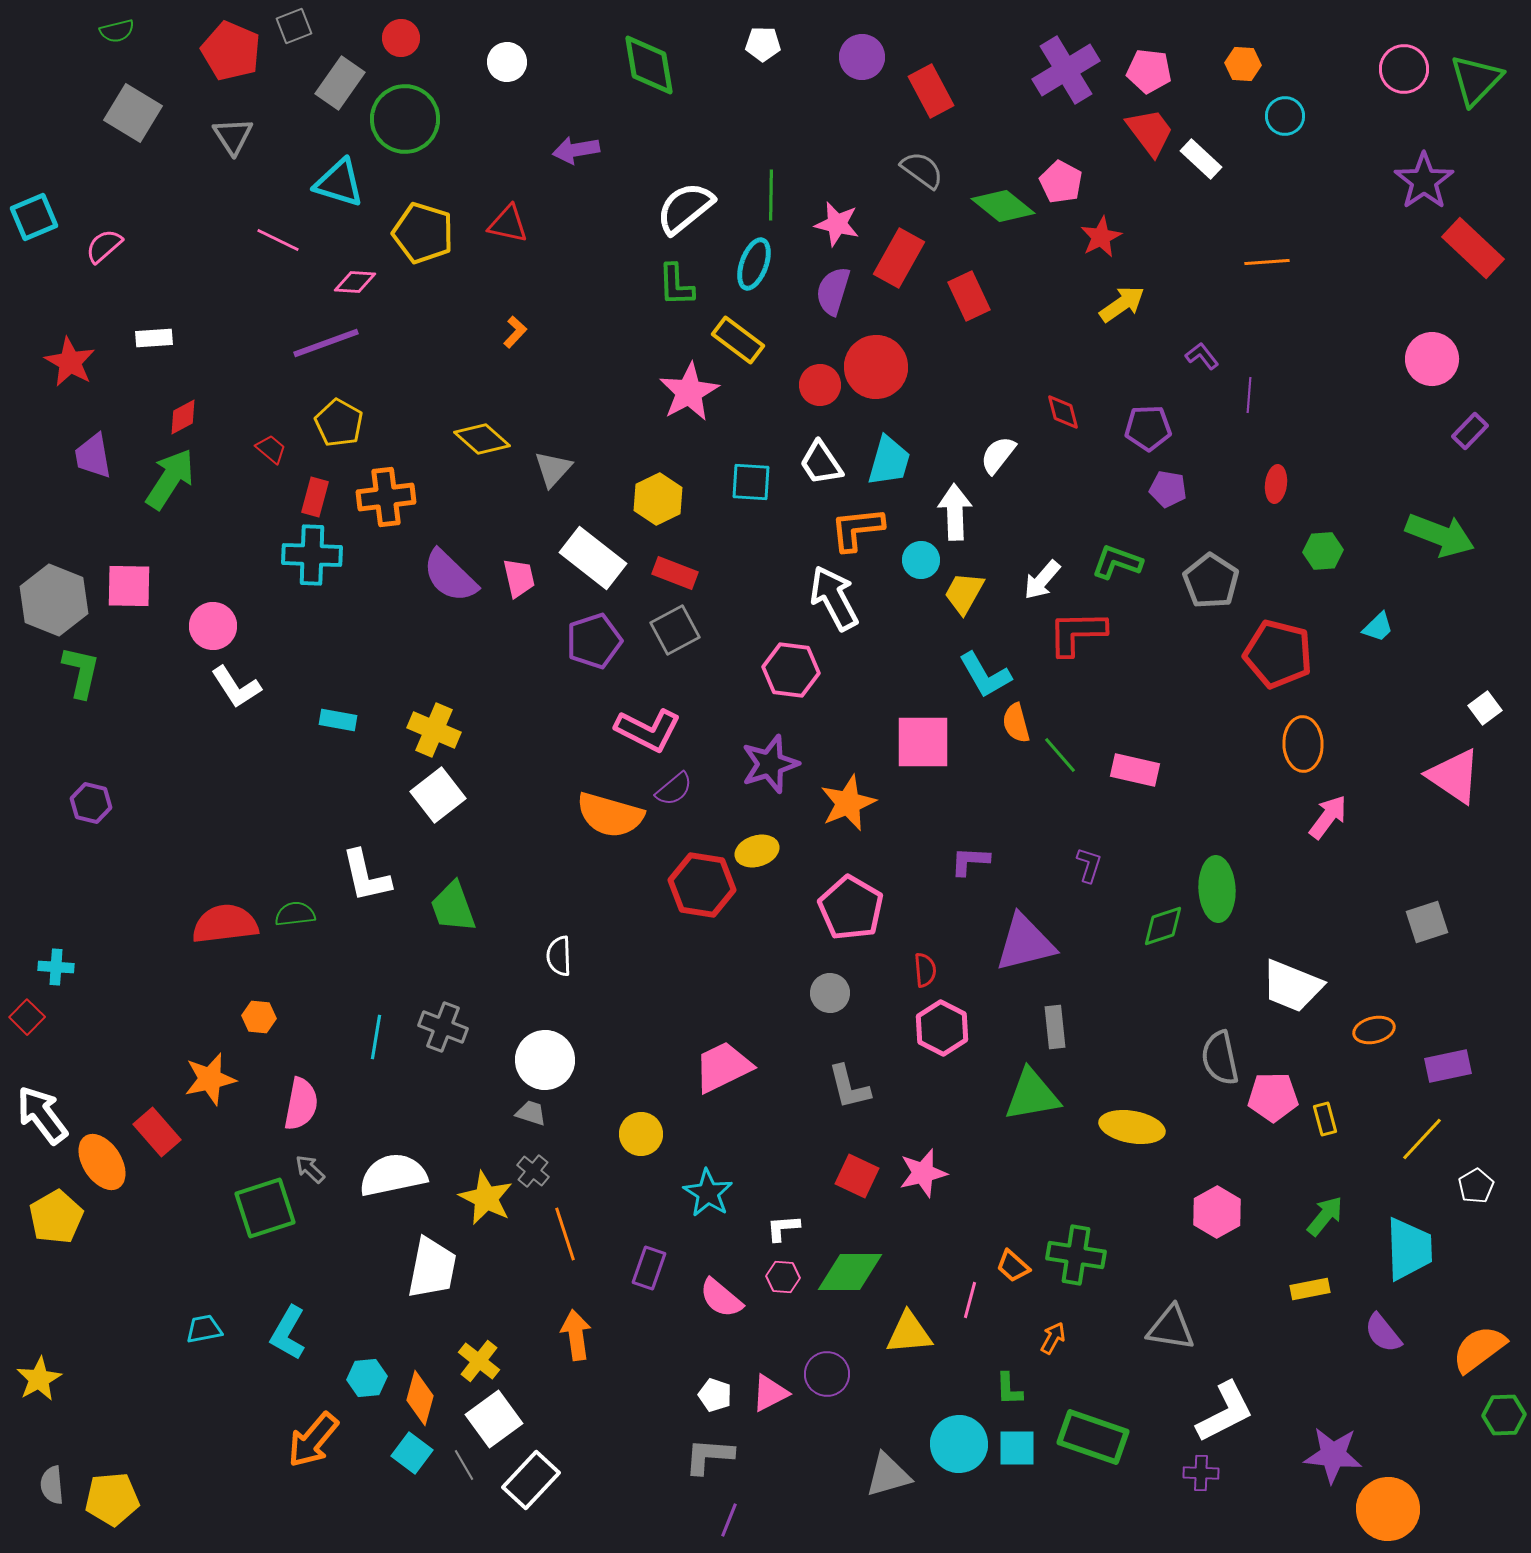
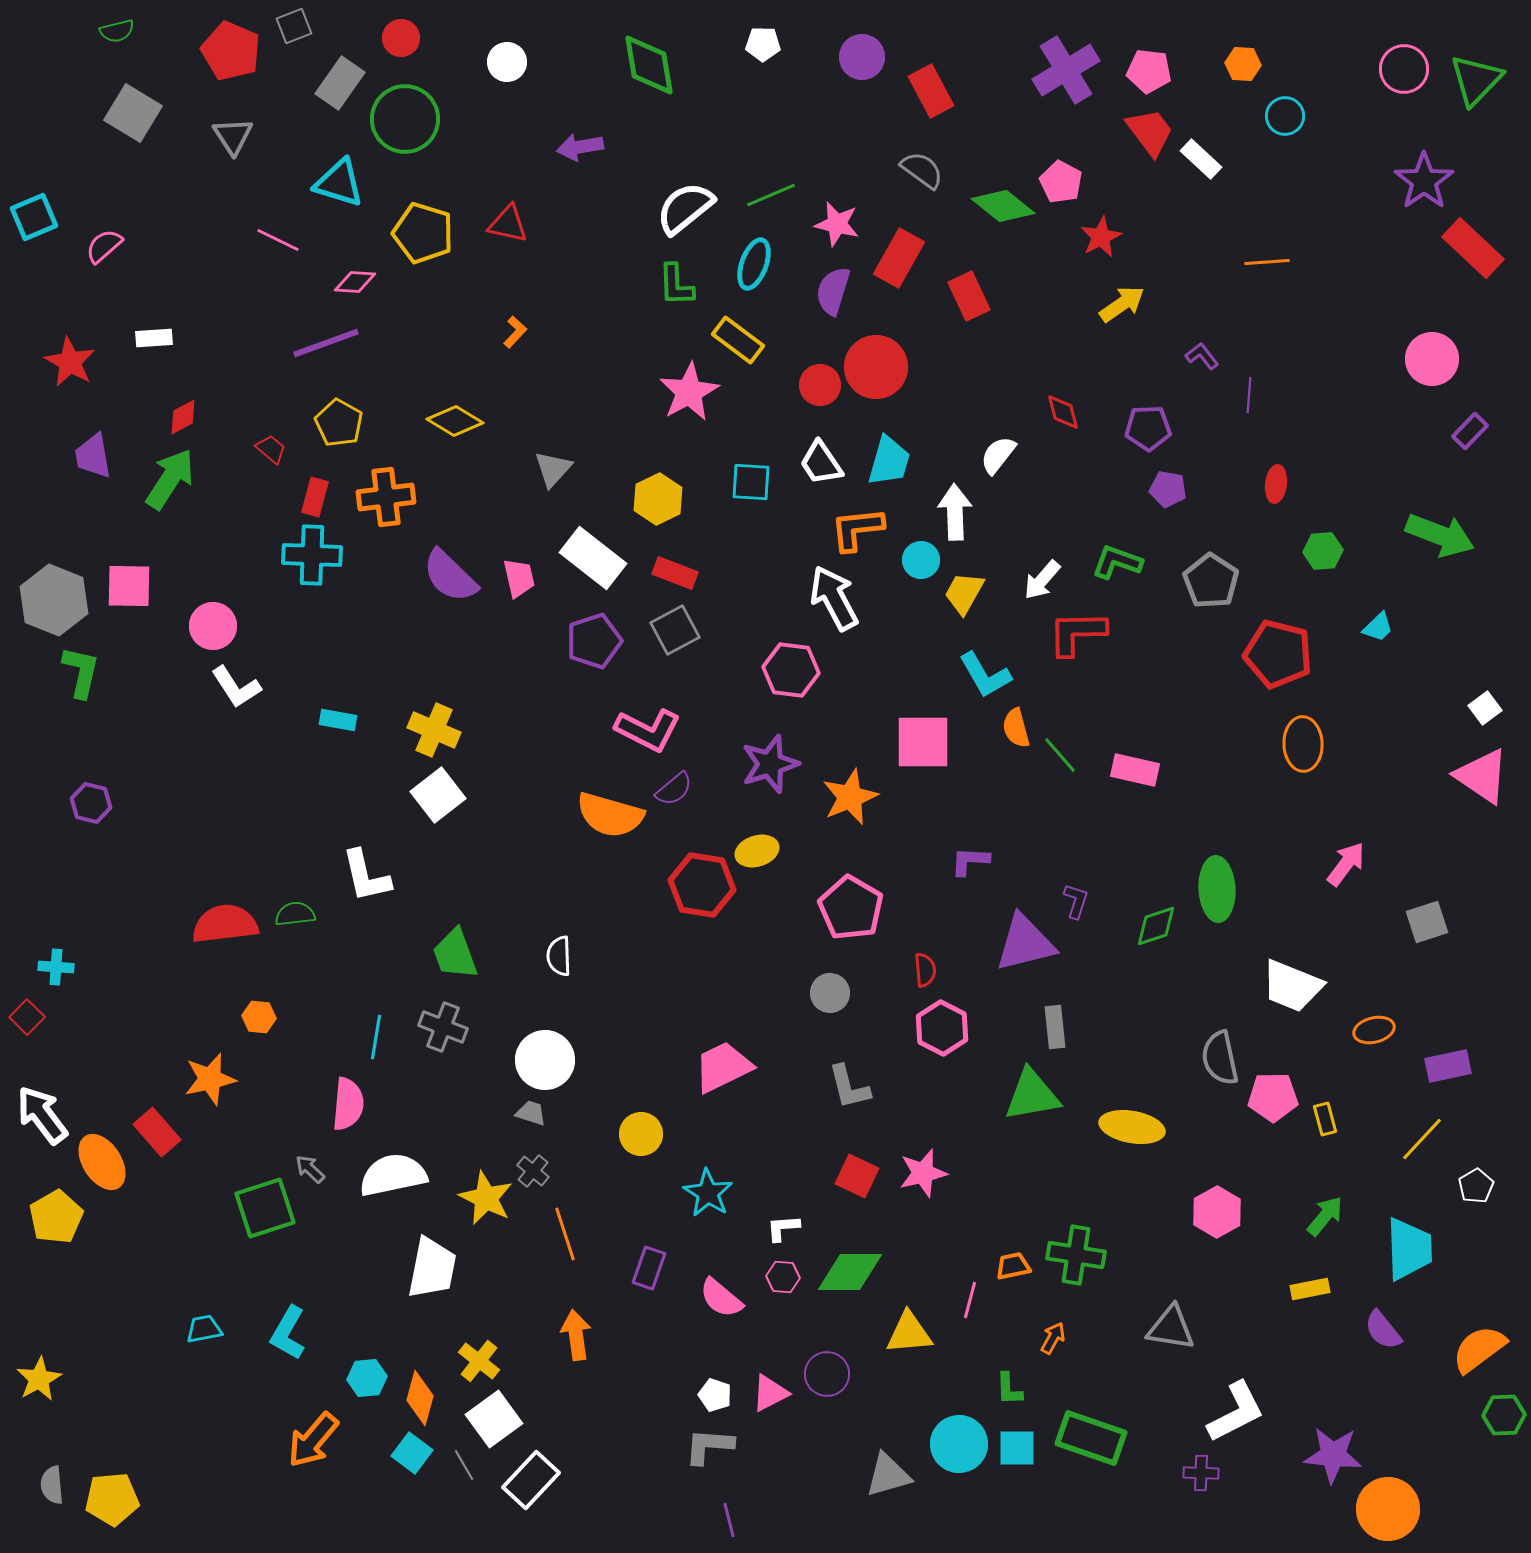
purple arrow at (576, 150): moved 4 px right, 3 px up
green line at (771, 195): rotated 66 degrees clockwise
yellow diamond at (482, 439): moved 27 px left, 18 px up; rotated 10 degrees counterclockwise
orange semicircle at (1016, 723): moved 5 px down
pink triangle at (1454, 776): moved 28 px right
orange star at (848, 803): moved 2 px right, 6 px up
pink arrow at (1328, 817): moved 18 px right, 47 px down
purple L-shape at (1089, 865): moved 13 px left, 36 px down
green trapezoid at (453, 907): moved 2 px right, 47 px down
green diamond at (1163, 926): moved 7 px left
pink semicircle at (301, 1104): moved 47 px right; rotated 6 degrees counterclockwise
orange trapezoid at (1013, 1266): rotated 126 degrees clockwise
purple semicircle at (1383, 1333): moved 3 px up
white L-shape at (1225, 1412): moved 11 px right
green rectangle at (1093, 1437): moved 2 px left, 1 px down
gray L-shape at (709, 1456): moved 10 px up
purple line at (729, 1520): rotated 36 degrees counterclockwise
